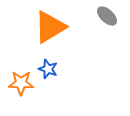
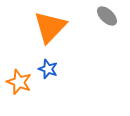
orange triangle: rotated 15 degrees counterclockwise
orange star: moved 2 px left, 1 px up; rotated 20 degrees clockwise
